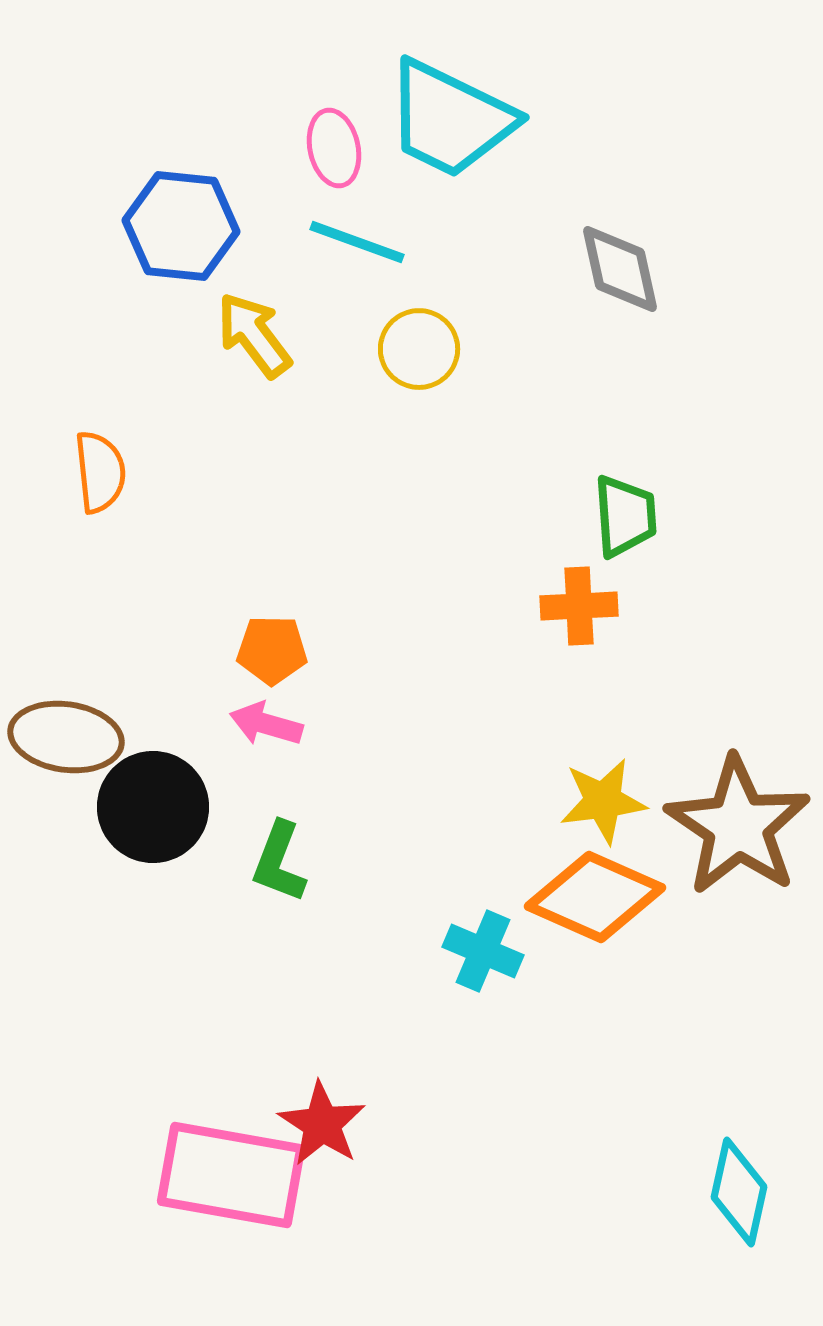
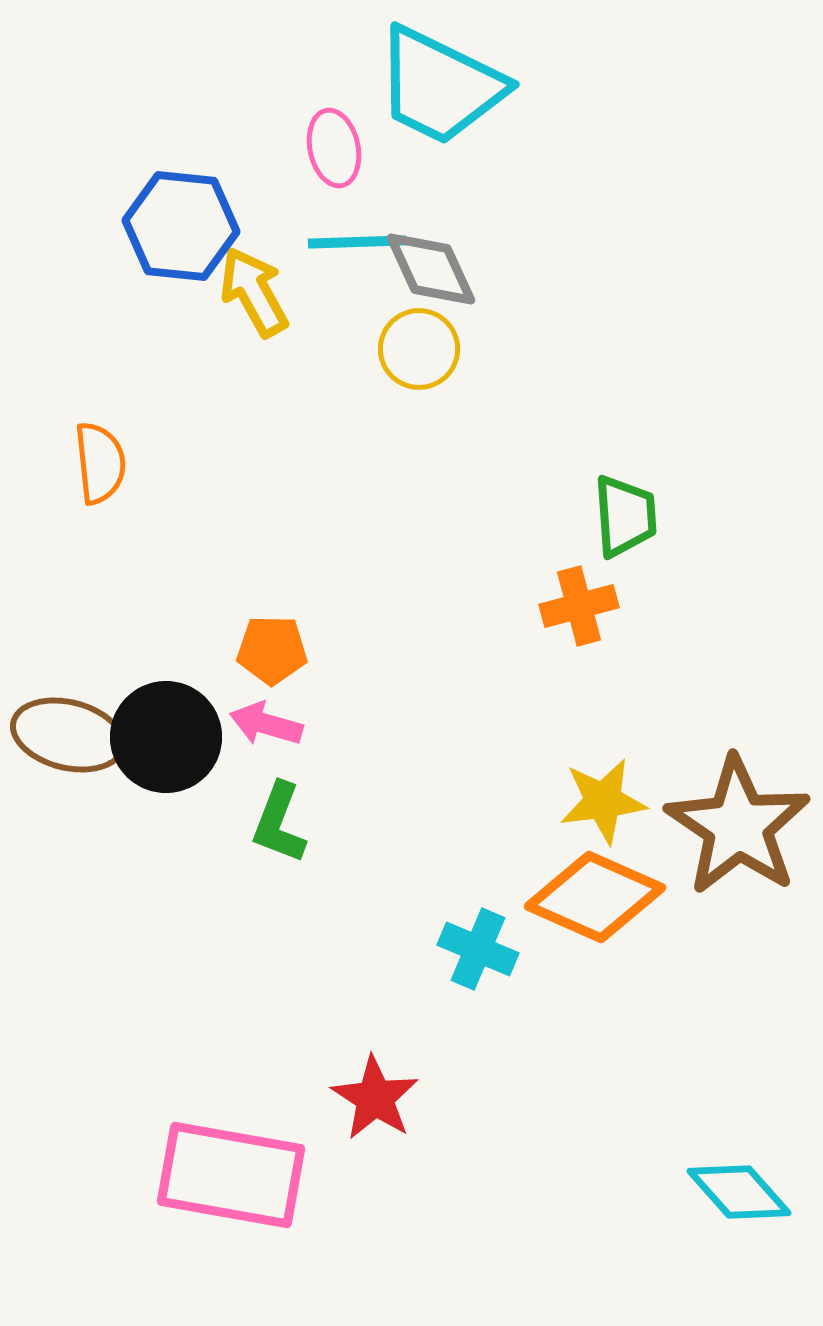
cyan trapezoid: moved 10 px left, 33 px up
cyan line: rotated 22 degrees counterclockwise
gray diamond: moved 189 px left; rotated 12 degrees counterclockwise
yellow arrow: moved 43 px up; rotated 8 degrees clockwise
orange semicircle: moved 9 px up
orange cross: rotated 12 degrees counterclockwise
brown ellipse: moved 2 px right, 2 px up; rotated 6 degrees clockwise
black circle: moved 13 px right, 70 px up
green L-shape: moved 39 px up
cyan cross: moved 5 px left, 2 px up
red star: moved 53 px right, 26 px up
cyan diamond: rotated 54 degrees counterclockwise
